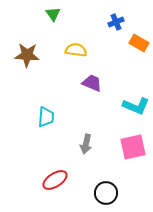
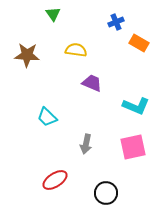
cyan trapezoid: moved 1 px right; rotated 130 degrees clockwise
